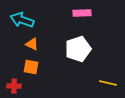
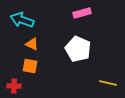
pink rectangle: rotated 12 degrees counterclockwise
white pentagon: rotated 30 degrees counterclockwise
orange square: moved 1 px left, 1 px up
